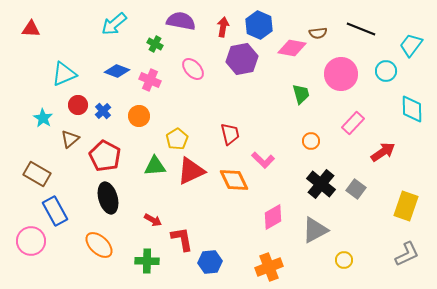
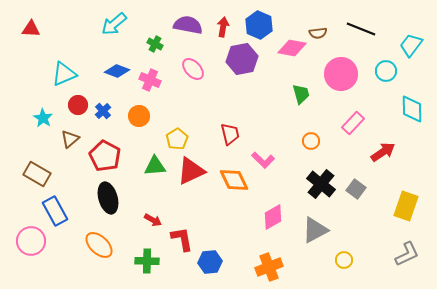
purple semicircle at (181, 21): moved 7 px right, 4 px down
